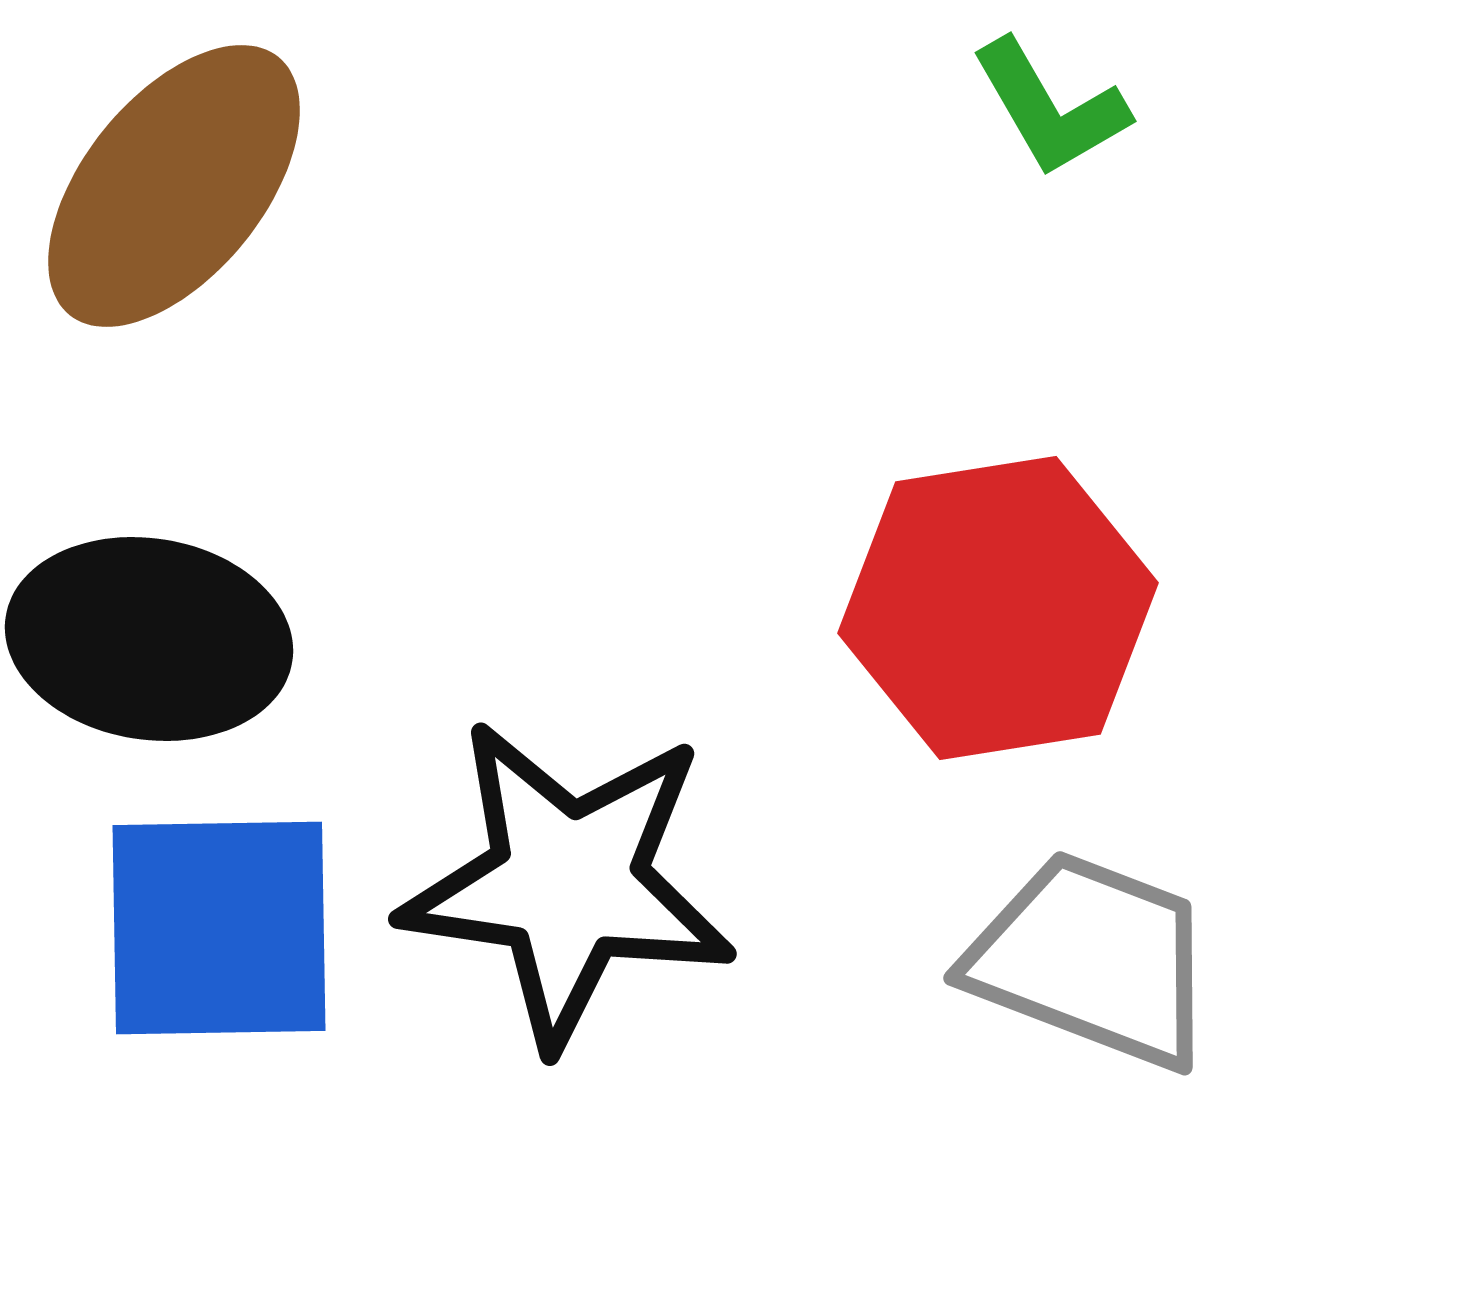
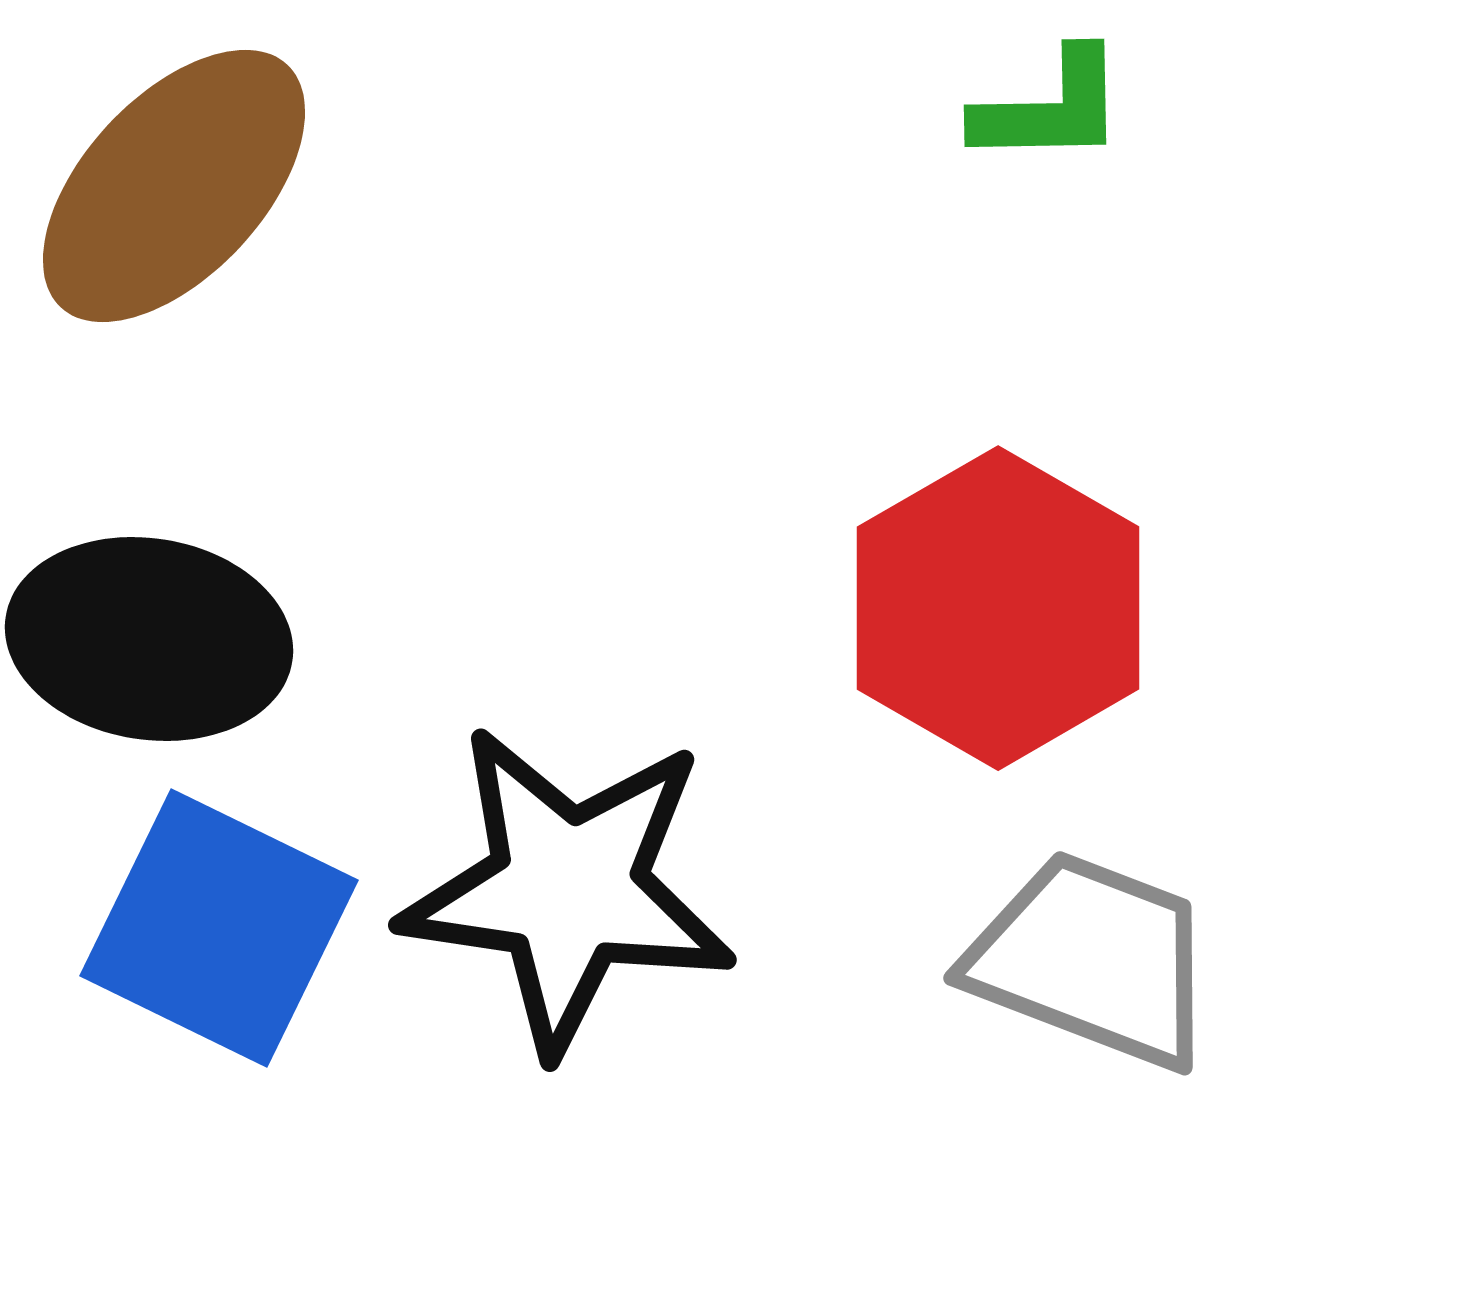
green L-shape: rotated 61 degrees counterclockwise
brown ellipse: rotated 4 degrees clockwise
red hexagon: rotated 21 degrees counterclockwise
black star: moved 6 px down
blue square: rotated 27 degrees clockwise
